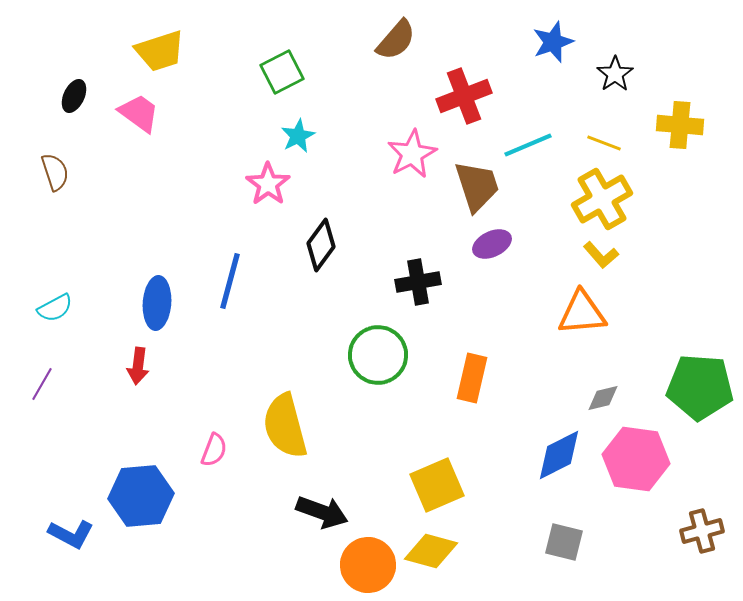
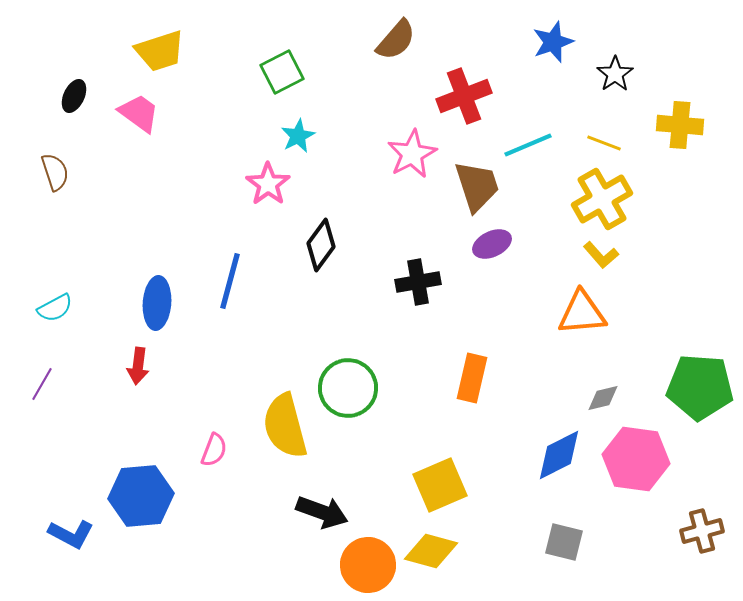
green circle at (378, 355): moved 30 px left, 33 px down
yellow square at (437, 485): moved 3 px right
